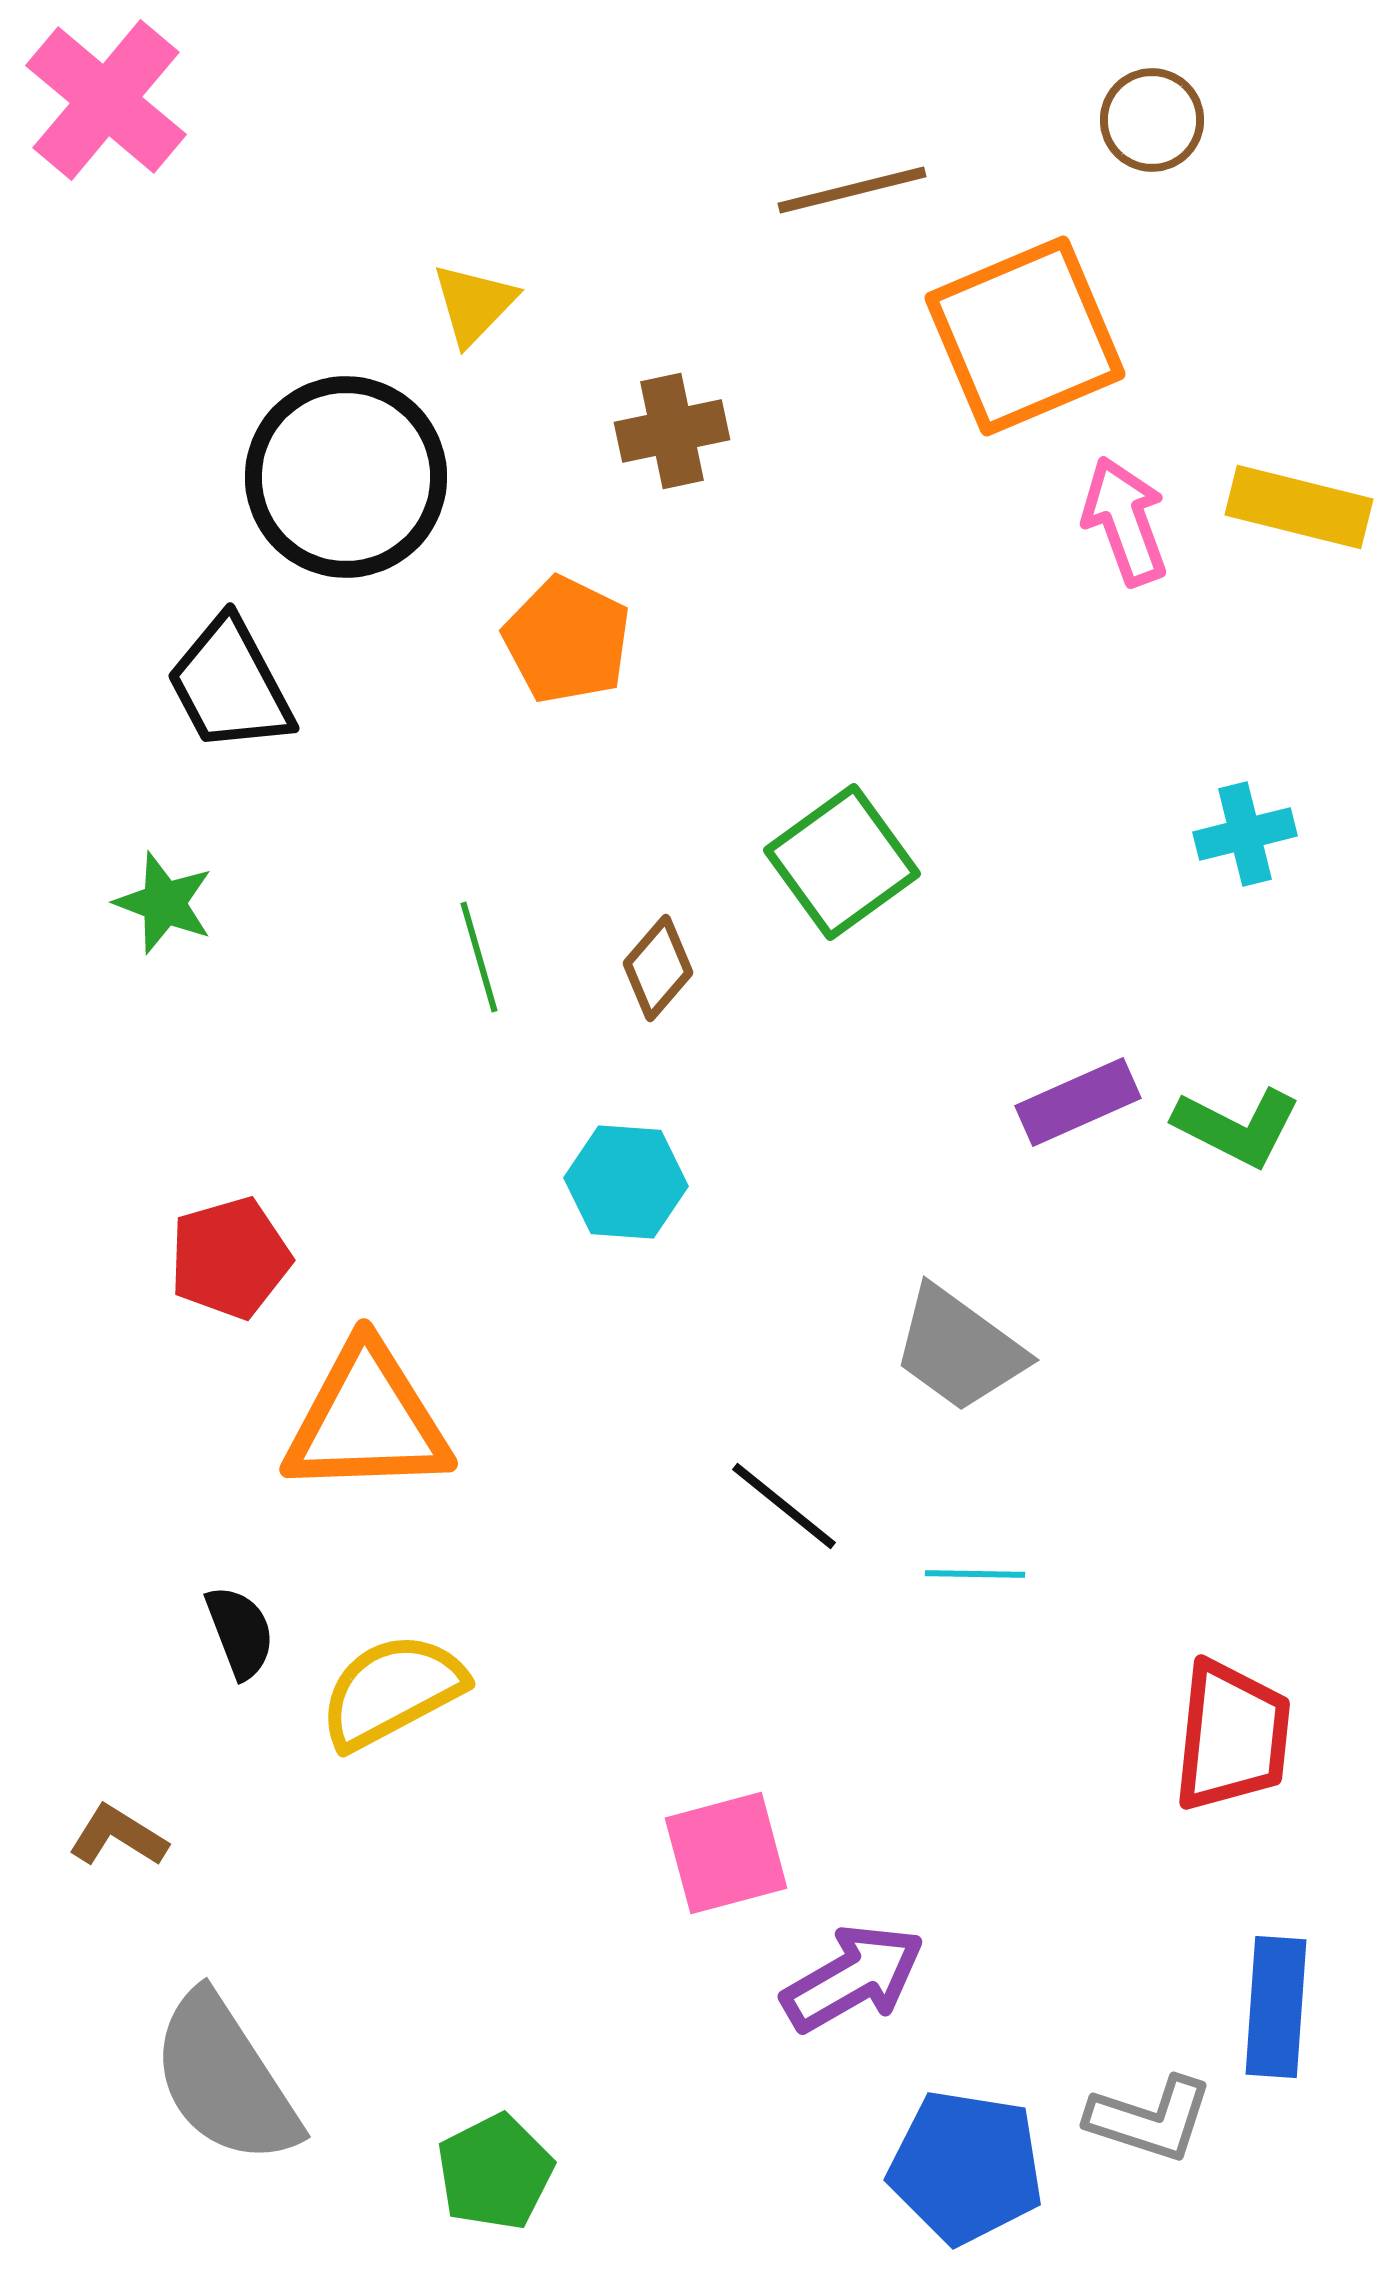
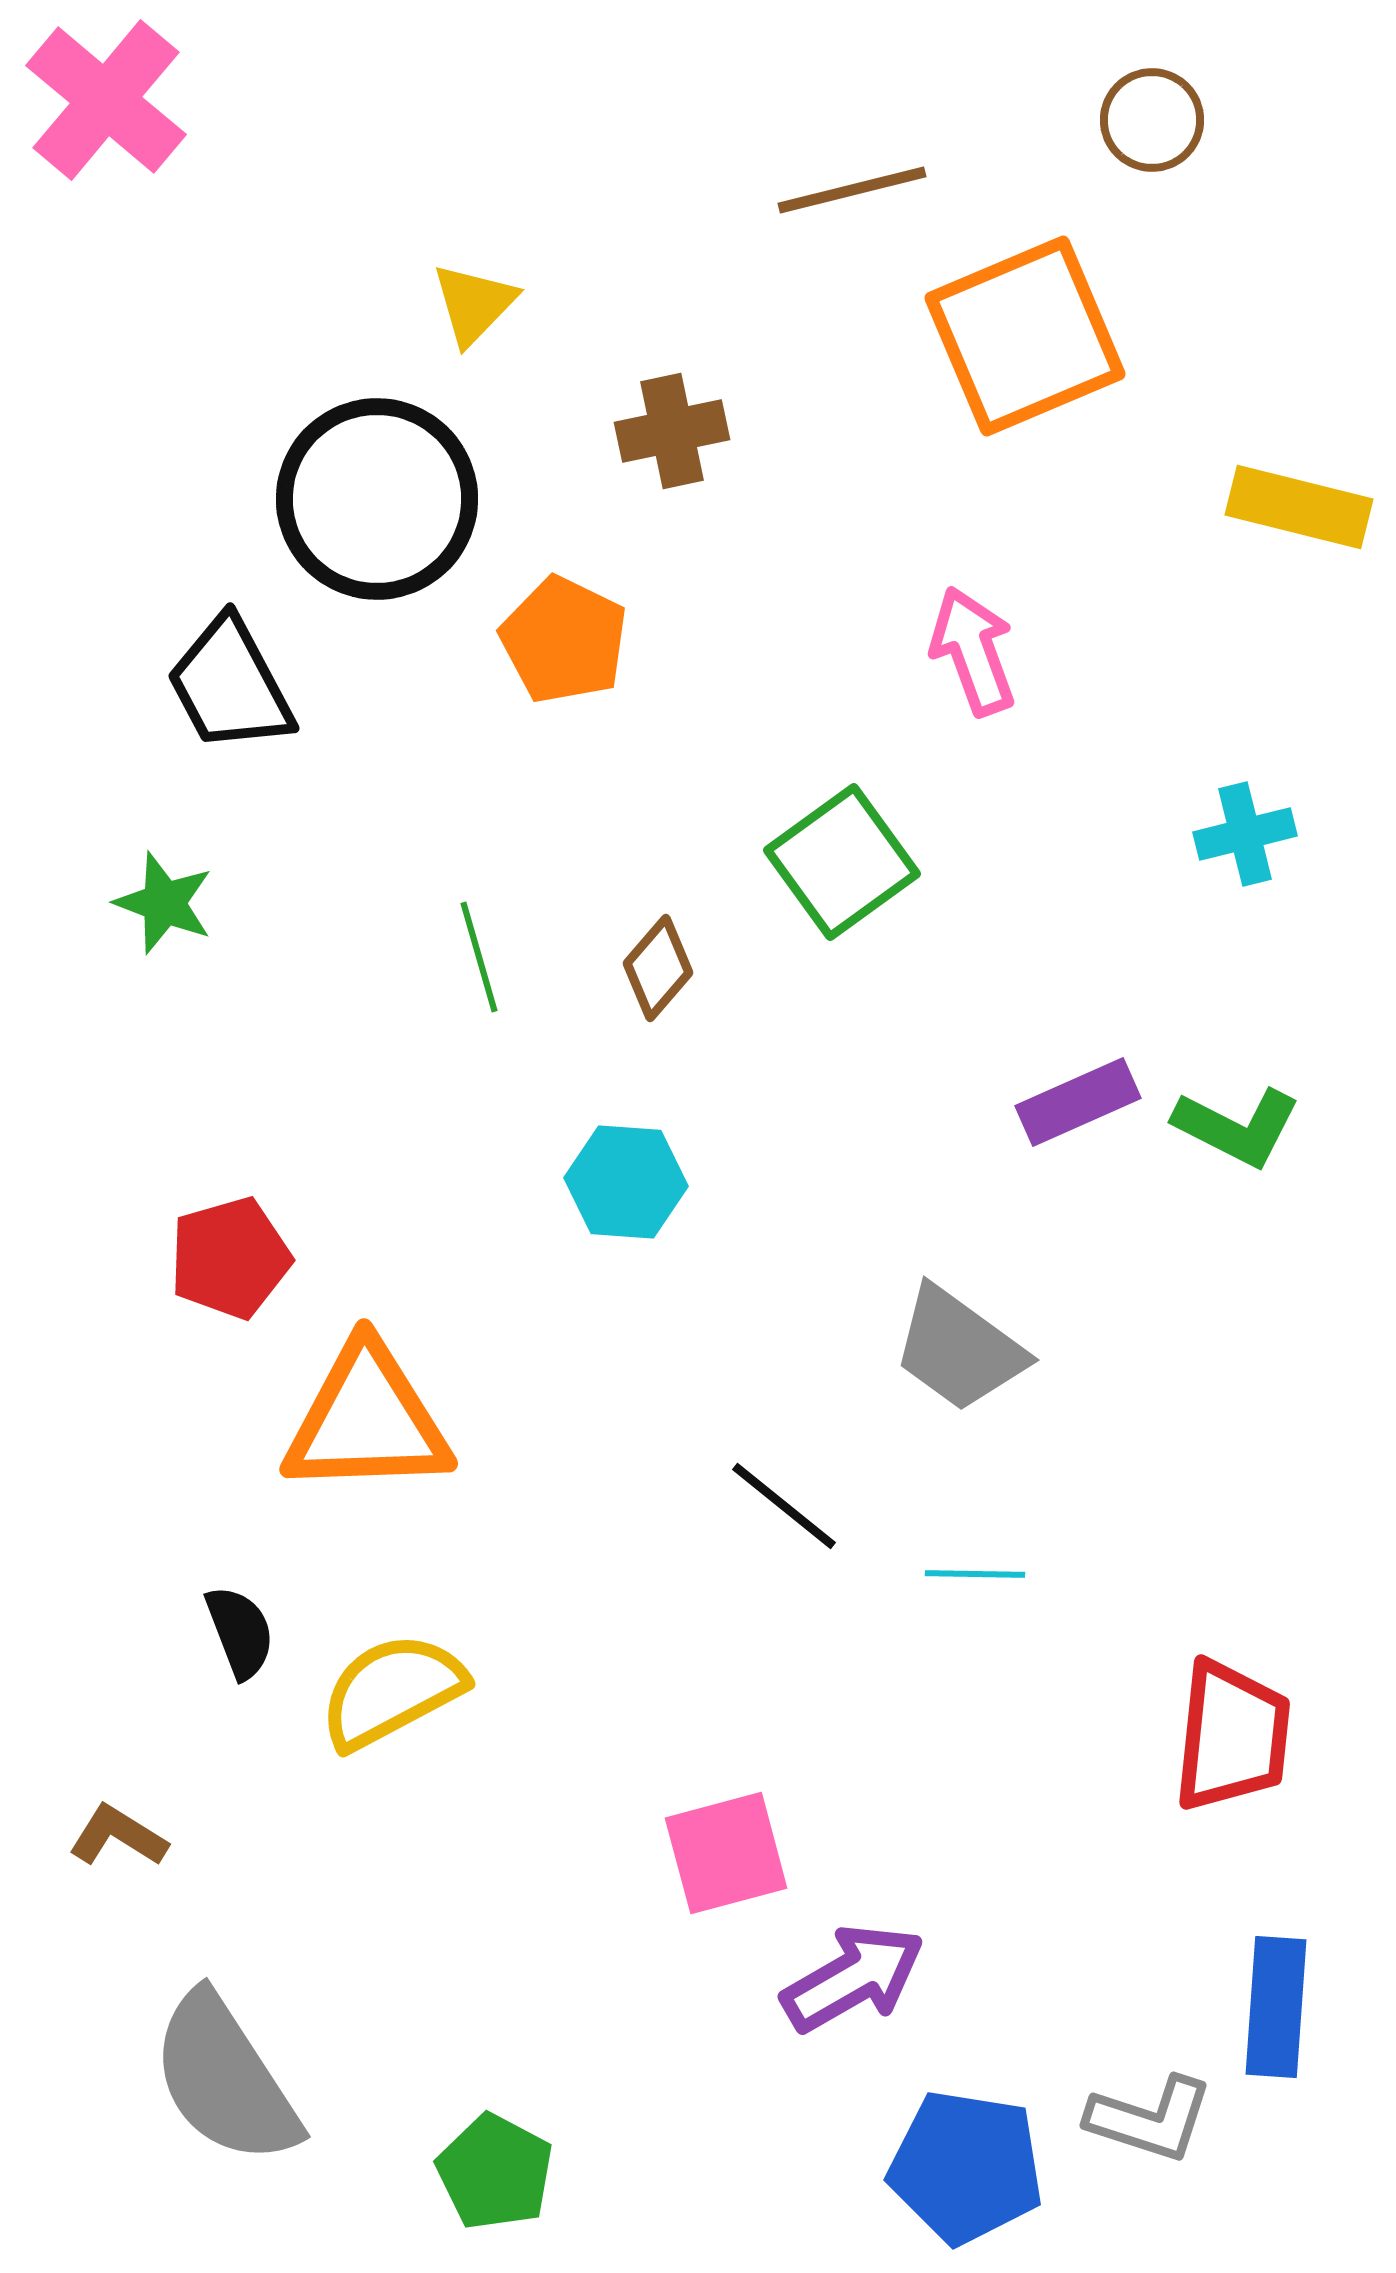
black circle: moved 31 px right, 22 px down
pink arrow: moved 152 px left, 130 px down
orange pentagon: moved 3 px left
green pentagon: rotated 17 degrees counterclockwise
